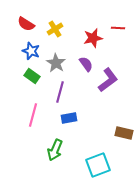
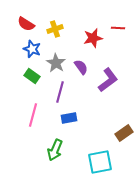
yellow cross: rotated 14 degrees clockwise
blue star: moved 1 px right, 2 px up
purple semicircle: moved 5 px left, 3 px down
brown rectangle: rotated 48 degrees counterclockwise
cyan square: moved 2 px right, 3 px up; rotated 10 degrees clockwise
